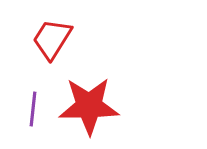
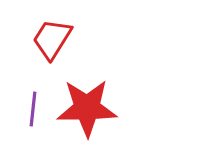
red star: moved 2 px left, 2 px down
